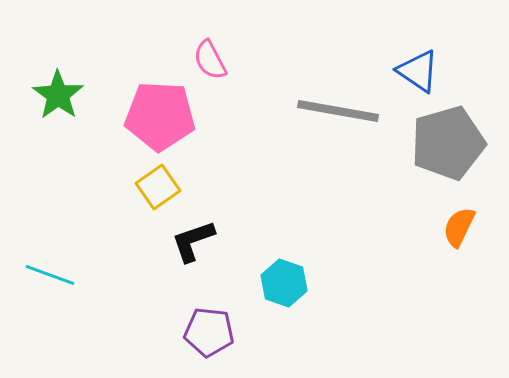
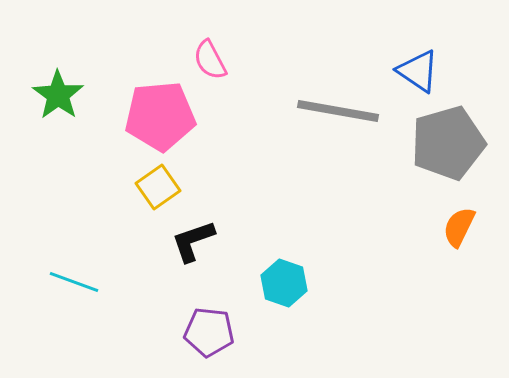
pink pentagon: rotated 8 degrees counterclockwise
cyan line: moved 24 px right, 7 px down
